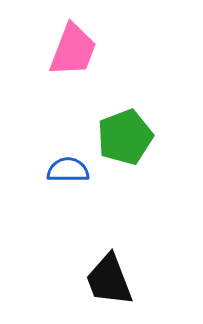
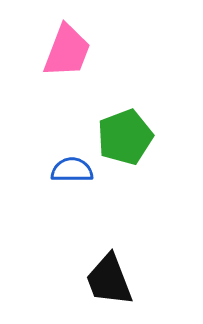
pink trapezoid: moved 6 px left, 1 px down
blue semicircle: moved 4 px right
